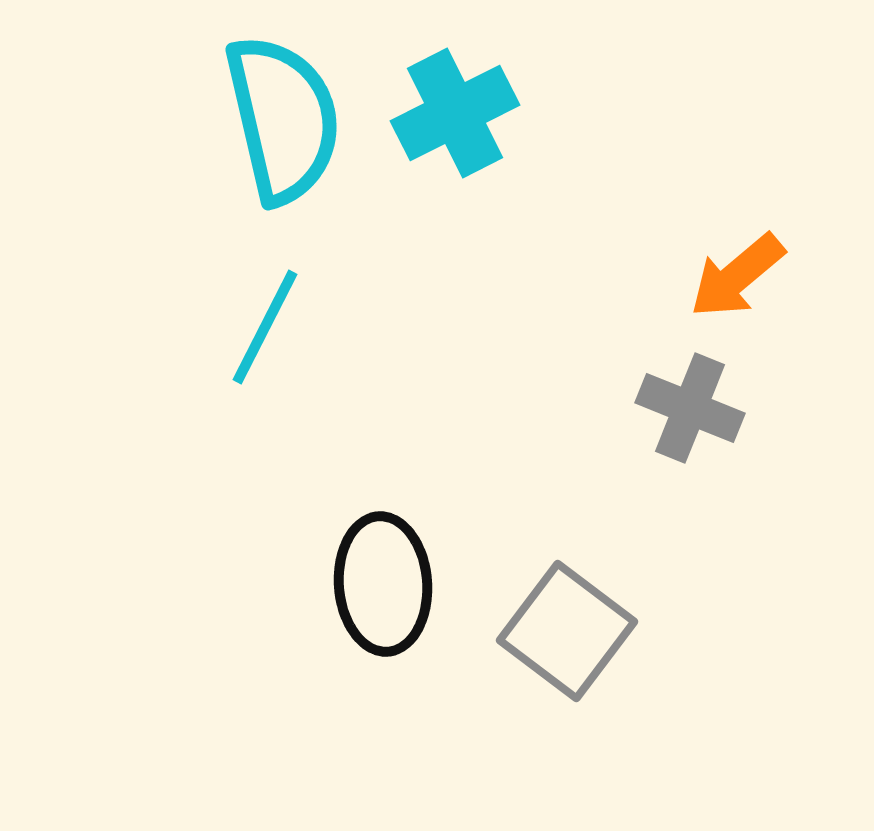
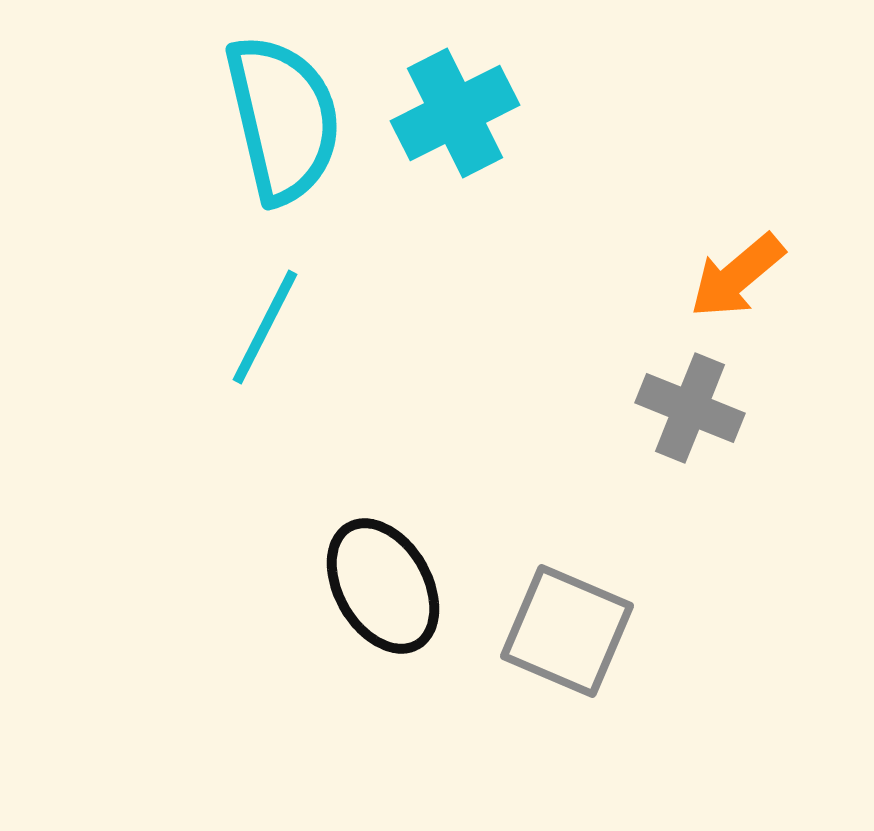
black ellipse: moved 2 px down; rotated 26 degrees counterclockwise
gray square: rotated 14 degrees counterclockwise
